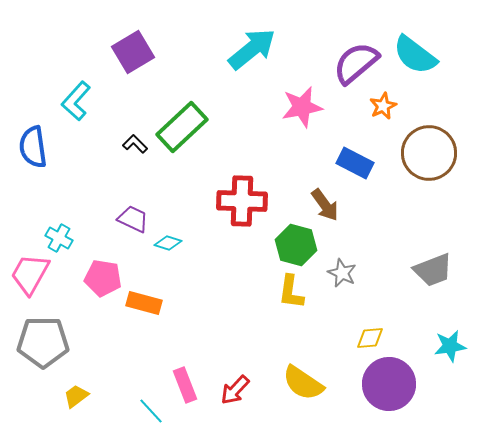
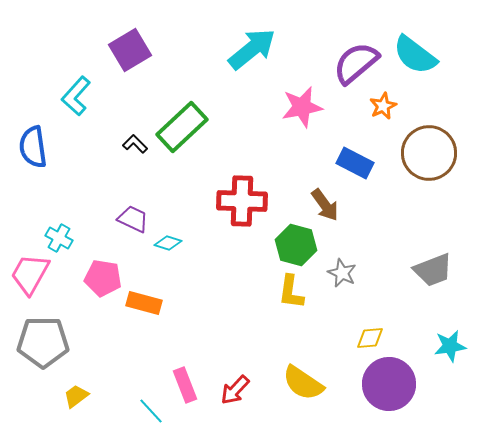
purple square: moved 3 px left, 2 px up
cyan L-shape: moved 5 px up
